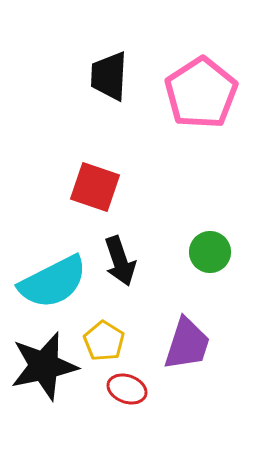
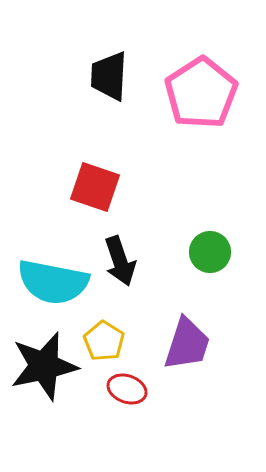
cyan semicircle: rotated 38 degrees clockwise
